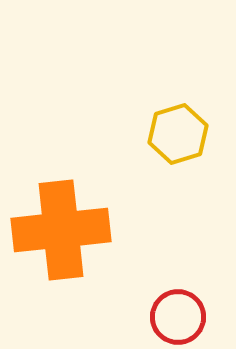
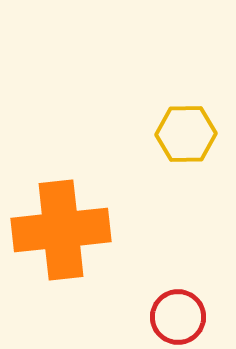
yellow hexagon: moved 8 px right; rotated 16 degrees clockwise
